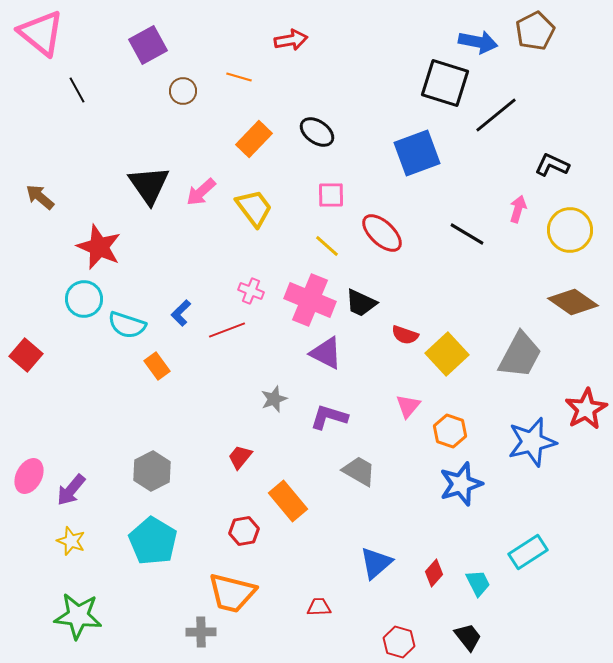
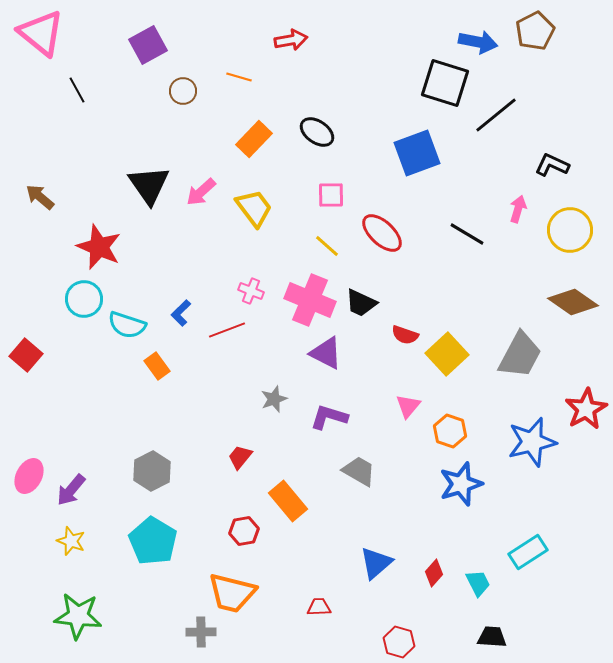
black trapezoid at (468, 637): moved 24 px right; rotated 48 degrees counterclockwise
